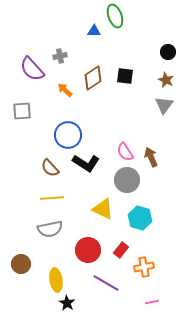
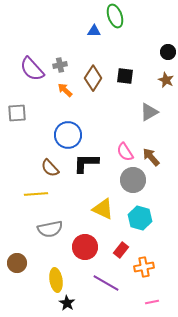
gray cross: moved 9 px down
brown diamond: rotated 25 degrees counterclockwise
gray triangle: moved 15 px left, 7 px down; rotated 24 degrees clockwise
gray square: moved 5 px left, 2 px down
brown arrow: rotated 18 degrees counterclockwise
black L-shape: rotated 148 degrees clockwise
gray circle: moved 6 px right
yellow line: moved 16 px left, 4 px up
red circle: moved 3 px left, 3 px up
brown circle: moved 4 px left, 1 px up
